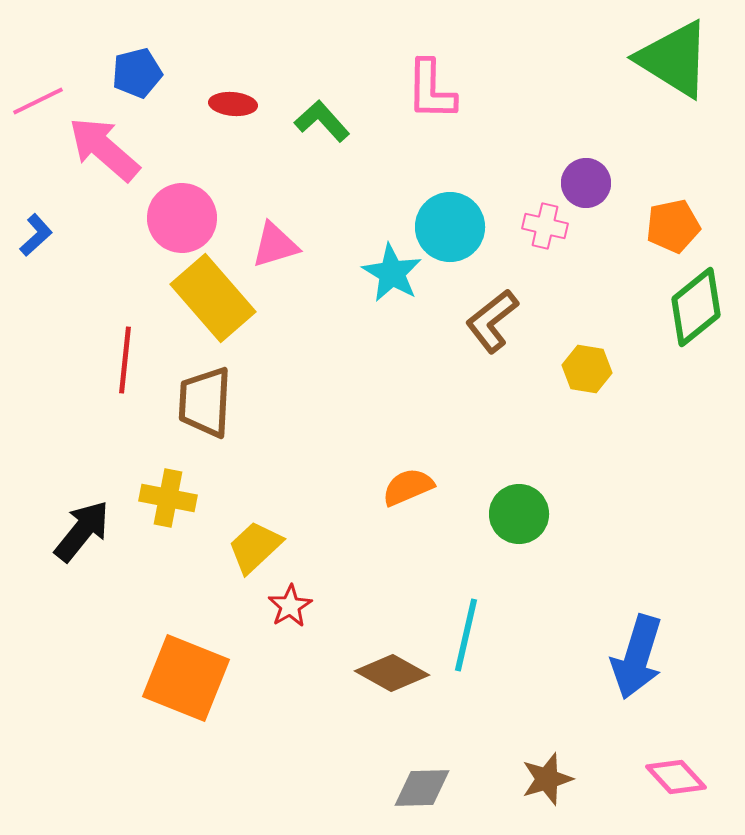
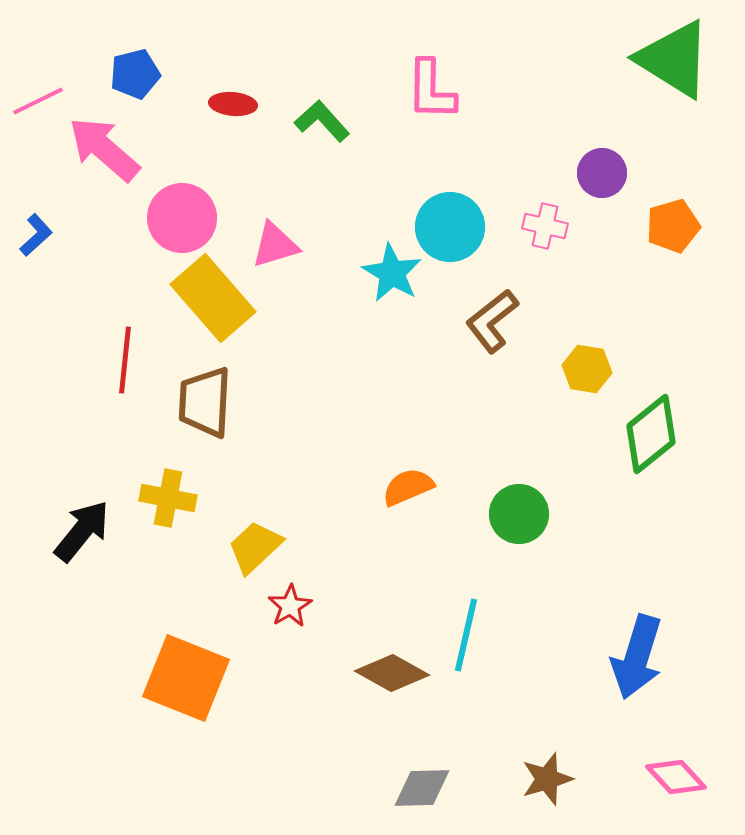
blue pentagon: moved 2 px left, 1 px down
purple circle: moved 16 px right, 10 px up
orange pentagon: rotated 4 degrees counterclockwise
green diamond: moved 45 px left, 127 px down
